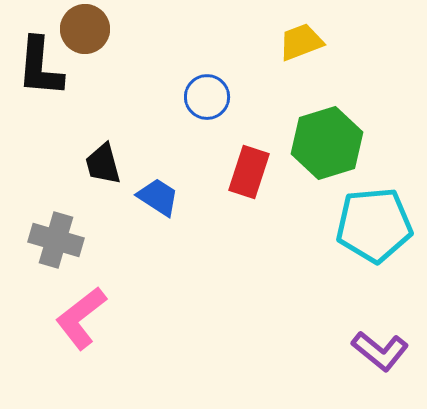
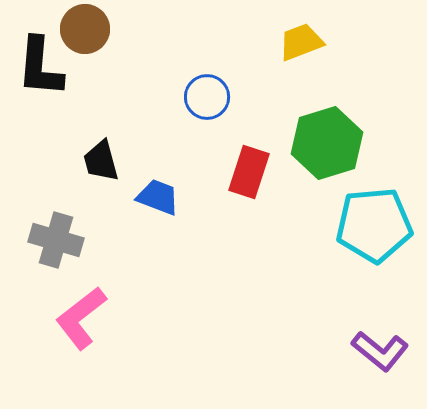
black trapezoid: moved 2 px left, 3 px up
blue trapezoid: rotated 12 degrees counterclockwise
